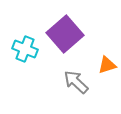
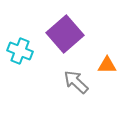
cyan cross: moved 5 px left, 2 px down
orange triangle: rotated 18 degrees clockwise
